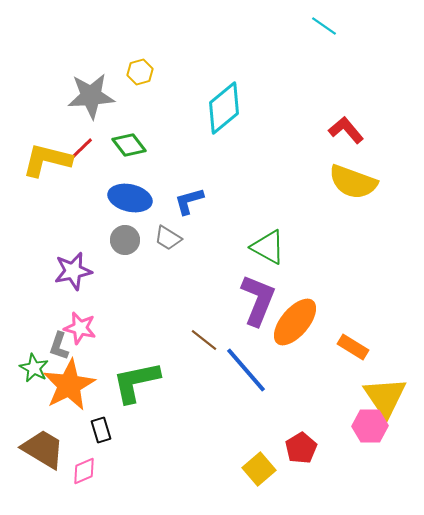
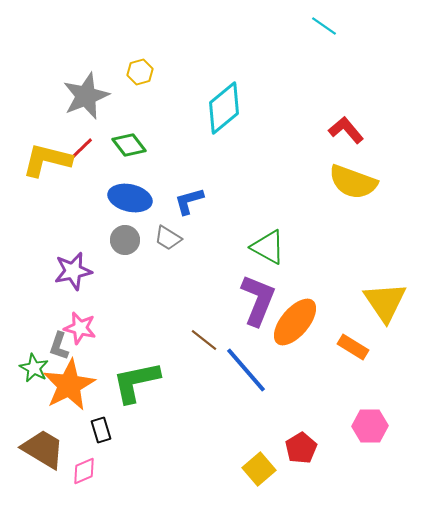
gray star: moved 5 px left; rotated 18 degrees counterclockwise
yellow triangle: moved 95 px up
